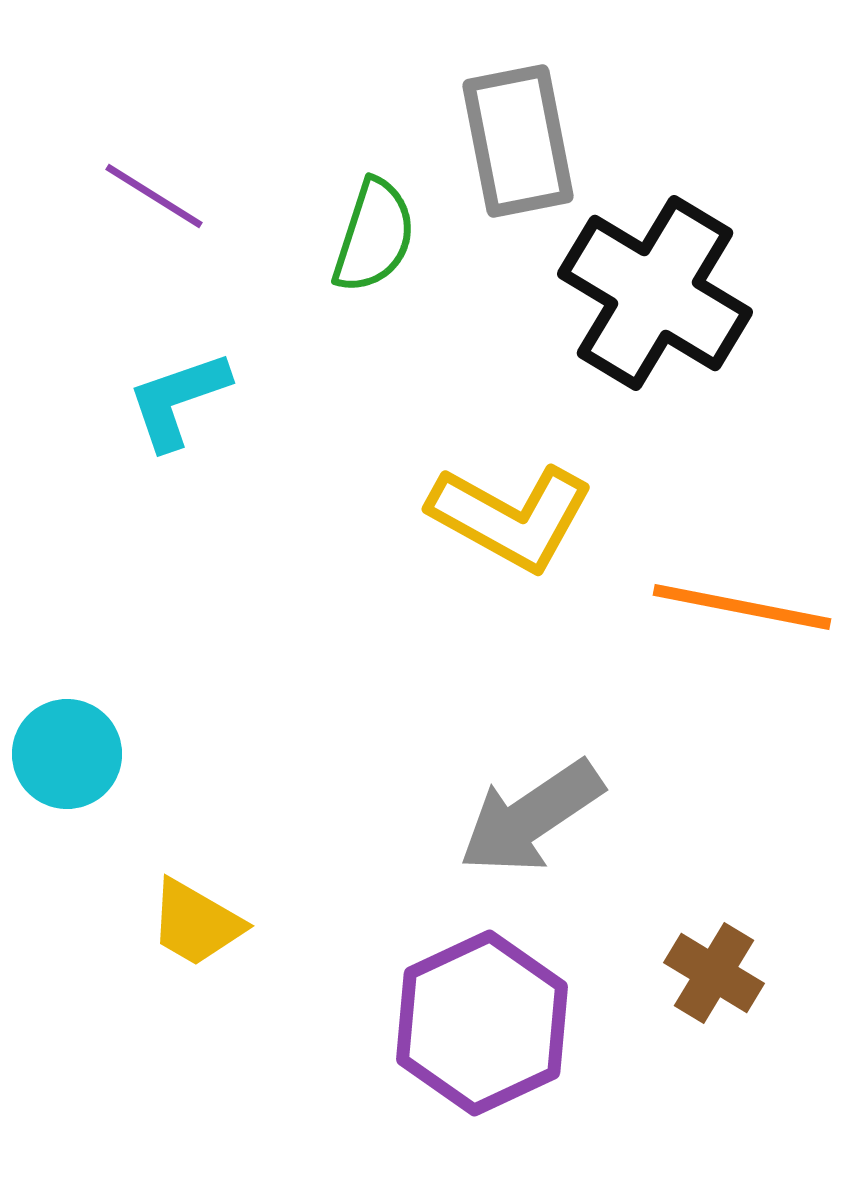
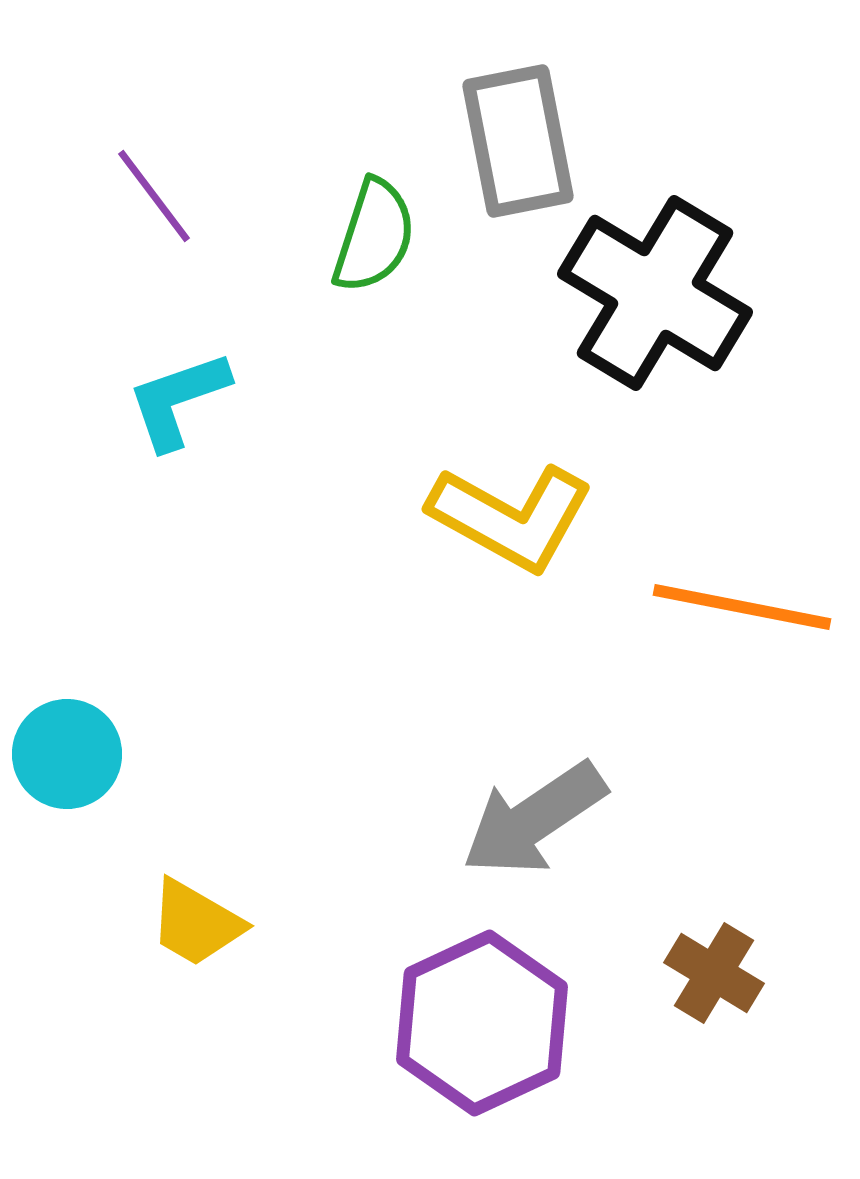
purple line: rotated 21 degrees clockwise
gray arrow: moved 3 px right, 2 px down
